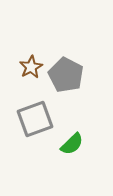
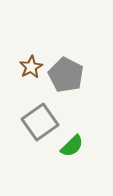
gray square: moved 5 px right, 3 px down; rotated 15 degrees counterclockwise
green semicircle: moved 2 px down
